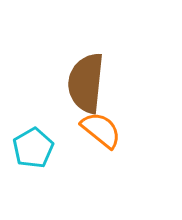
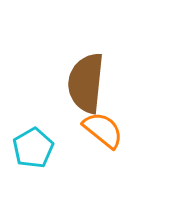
orange semicircle: moved 2 px right
